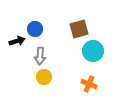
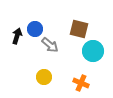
brown square: rotated 30 degrees clockwise
black arrow: moved 5 px up; rotated 56 degrees counterclockwise
gray arrow: moved 10 px right, 11 px up; rotated 54 degrees counterclockwise
orange cross: moved 8 px left, 1 px up
